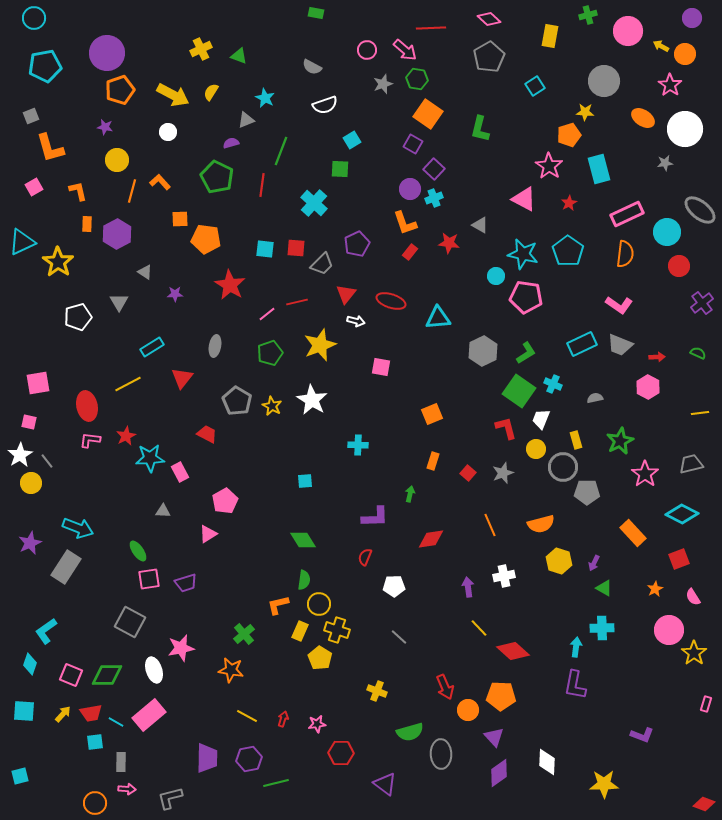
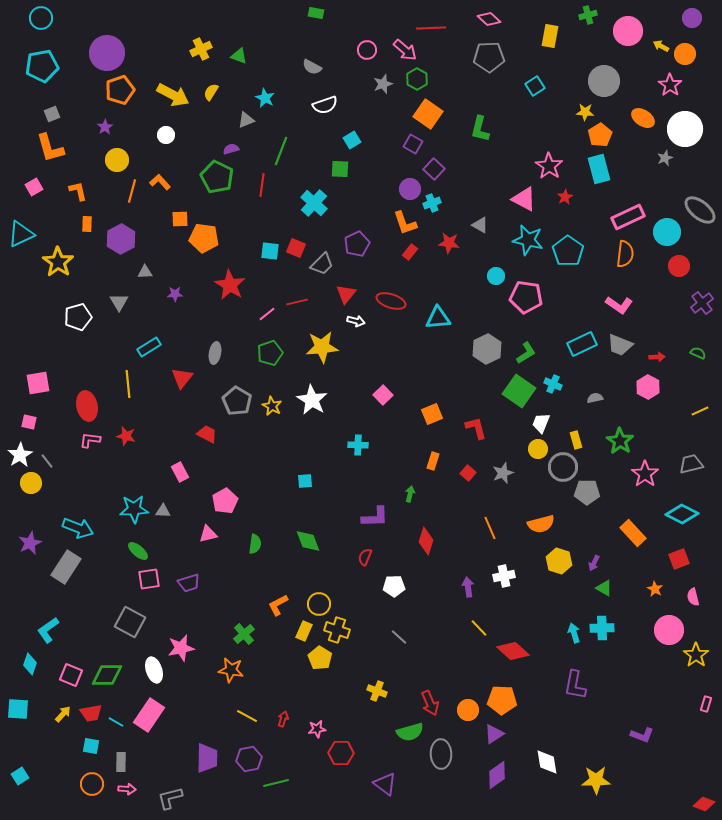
cyan circle at (34, 18): moved 7 px right
gray pentagon at (489, 57): rotated 28 degrees clockwise
cyan pentagon at (45, 66): moved 3 px left
green hexagon at (417, 79): rotated 20 degrees clockwise
gray square at (31, 116): moved 21 px right, 2 px up
purple star at (105, 127): rotated 28 degrees clockwise
white circle at (168, 132): moved 2 px left, 3 px down
orange pentagon at (569, 135): moved 31 px right; rotated 15 degrees counterclockwise
purple semicircle at (231, 143): moved 6 px down
gray star at (665, 163): moved 5 px up; rotated 14 degrees counterclockwise
cyan cross at (434, 198): moved 2 px left, 5 px down
red star at (569, 203): moved 4 px left, 6 px up
pink rectangle at (627, 214): moved 1 px right, 3 px down
purple hexagon at (117, 234): moved 4 px right, 5 px down
orange pentagon at (206, 239): moved 2 px left, 1 px up
cyan triangle at (22, 242): moved 1 px left, 8 px up
red square at (296, 248): rotated 18 degrees clockwise
cyan square at (265, 249): moved 5 px right, 2 px down
cyan star at (523, 254): moved 5 px right, 14 px up
gray triangle at (145, 272): rotated 35 degrees counterclockwise
yellow star at (320, 345): moved 2 px right, 2 px down; rotated 16 degrees clockwise
gray ellipse at (215, 346): moved 7 px down
cyan rectangle at (152, 347): moved 3 px left
gray hexagon at (483, 351): moved 4 px right, 2 px up
pink square at (381, 367): moved 2 px right, 28 px down; rotated 36 degrees clockwise
yellow line at (128, 384): rotated 68 degrees counterclockwise
yellow line at (700, 413): moved 2 px up; rotated 18 degrees counterclockwise
white trapezoid at (541, 419): moved 4 px down
red L-shape at (506, 428): moved 30 px left
red star at (126, 436): rotated 30 degrees counterclockwise
green star at (620, 441): rotated 12 degrees counterclockwise
yellow circle at (536, 449): moved 2 px right
cyan star at (150, 458): moved 16 px left, 51 px down
orange line at (490, 525): moved 3 px down
pink triangle at (208, 534): rotated 18 degrees clockwise
red diamond at (431, 539): moved 5 px left, 2 px down; rotated 64 degrees counterclockwise
green diamond at (303, 540): moved 5 px right, 1 px down; rotated 12 degrees clockwise
green ellipse at (138, 551): rotated 15 degrees counterclockwise
green semicircle at (304, 580): moved 49 px left, 36 px up
purple trapezoid at (186, 583): moved 3 px right
orange star at (655, 589): rotated 14 degrees counterclockwise
pink semicircle at (693, 597): rotated 18 degrees clockwise
orange L-shape at (278, 605): rotated 15 degrees counterclockwise
cyan L-shape at (46, 631): moved 2 px right, 1 px up
yellow rectangle at (300, 631): moved 4 px right
cyan arrow at (576, 647): moved 2 px left, 14 px up; rotated 24 degrees counterclockwise
yellow star at (694, 653): moved 2 px right, 2 px down
red arrow at (445, 687): moved 15 px left, 16 px down
orange pentagon at (501, 696): moved 1 px right, 4 px down
cyan square at (24, 711): moved 6 px left, 2 px up
pink rectangle at (149, 715): rotated 16 degrees counterclockwise
pink star at (317, 724): moved 5 px down
purple triangle at (494, 737): moved 3 px up; rotated 40 degrees clockwise
cyan square at (95, 742): moved 4 px left, 4 px down; rotated 18 degrees clockwise
white diamond at (547, 762): rotated 12 degrees counterclockwise
purple diamond at (499, 773): moved 2 px left, 2 px down
cyan square at (20, 776): rotated 18 degrees counterclockwise
yellow star at (604, 784): moved 8 px left, 4 px up
orange circle at (95, 803): moved 3 px left, 19 px up
